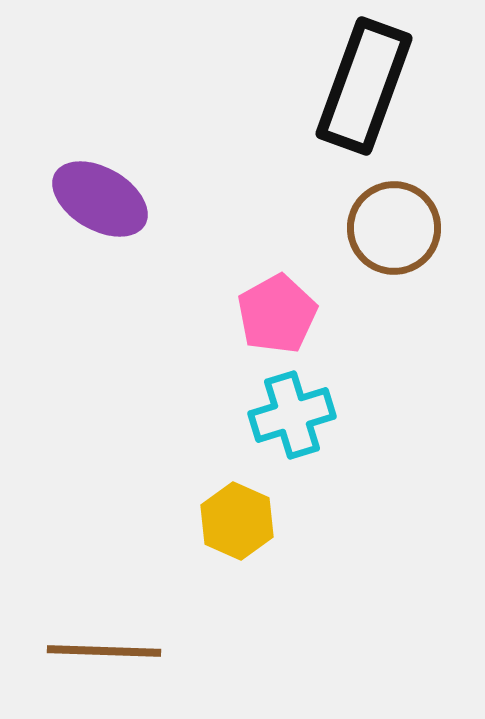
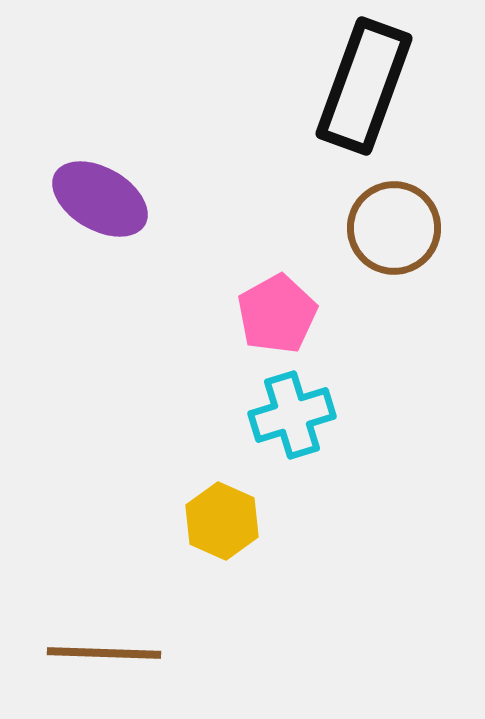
yellow hexagon: moved 15 px left
brown line: moved 2 px down
